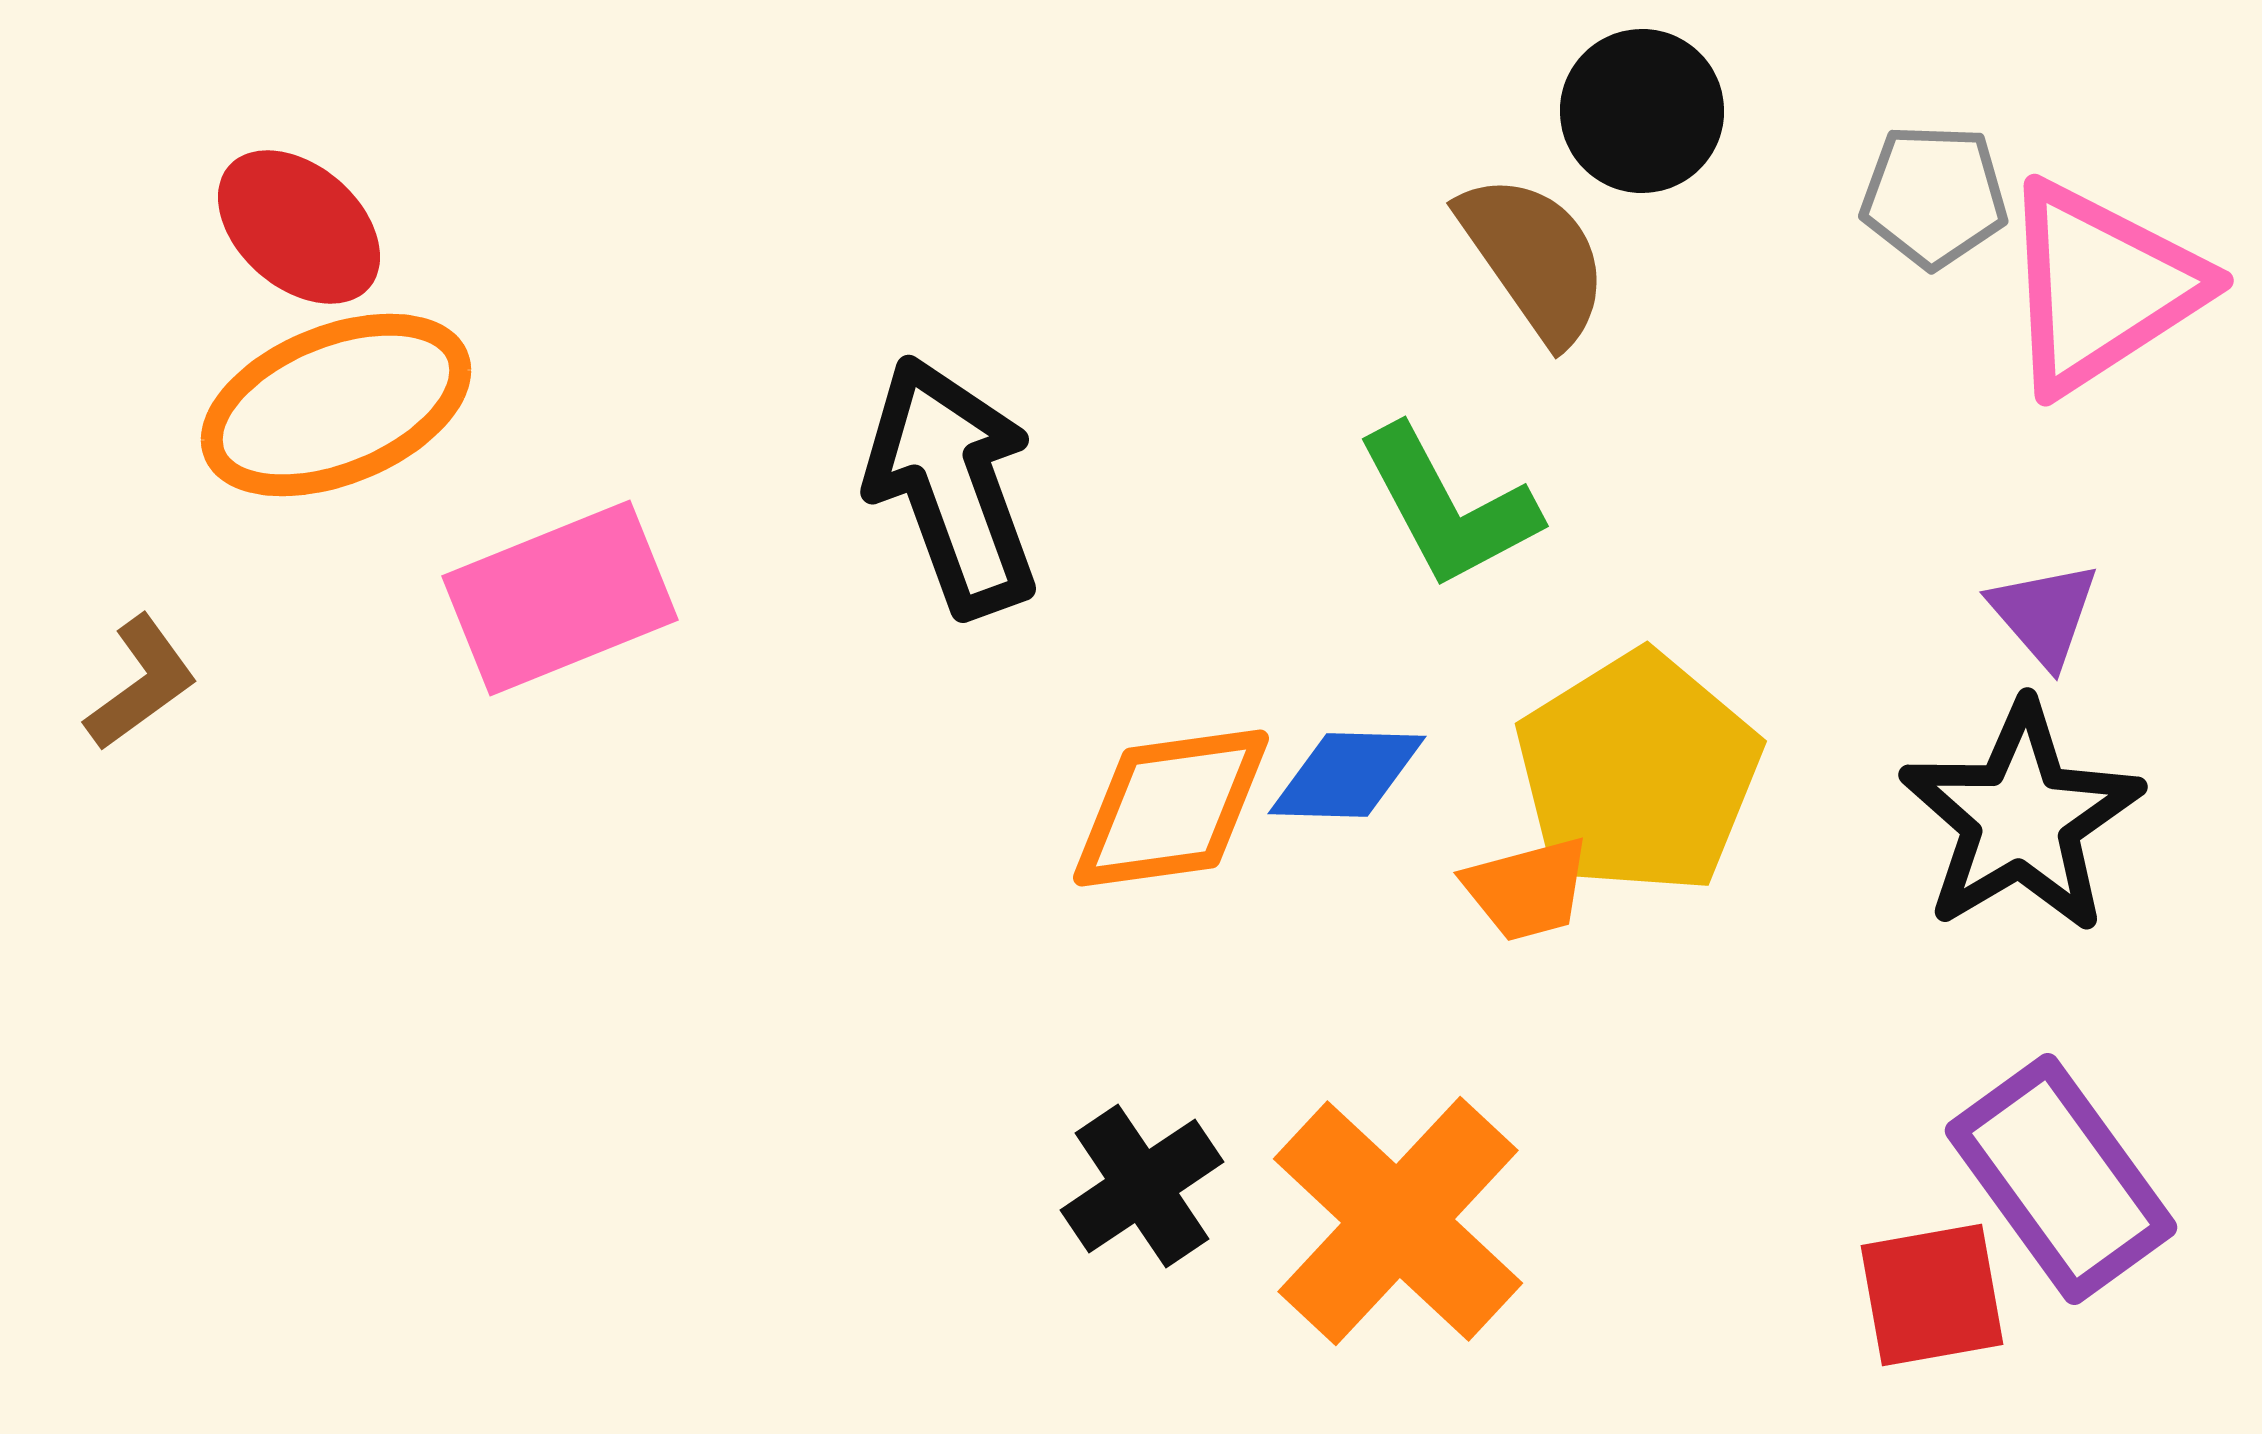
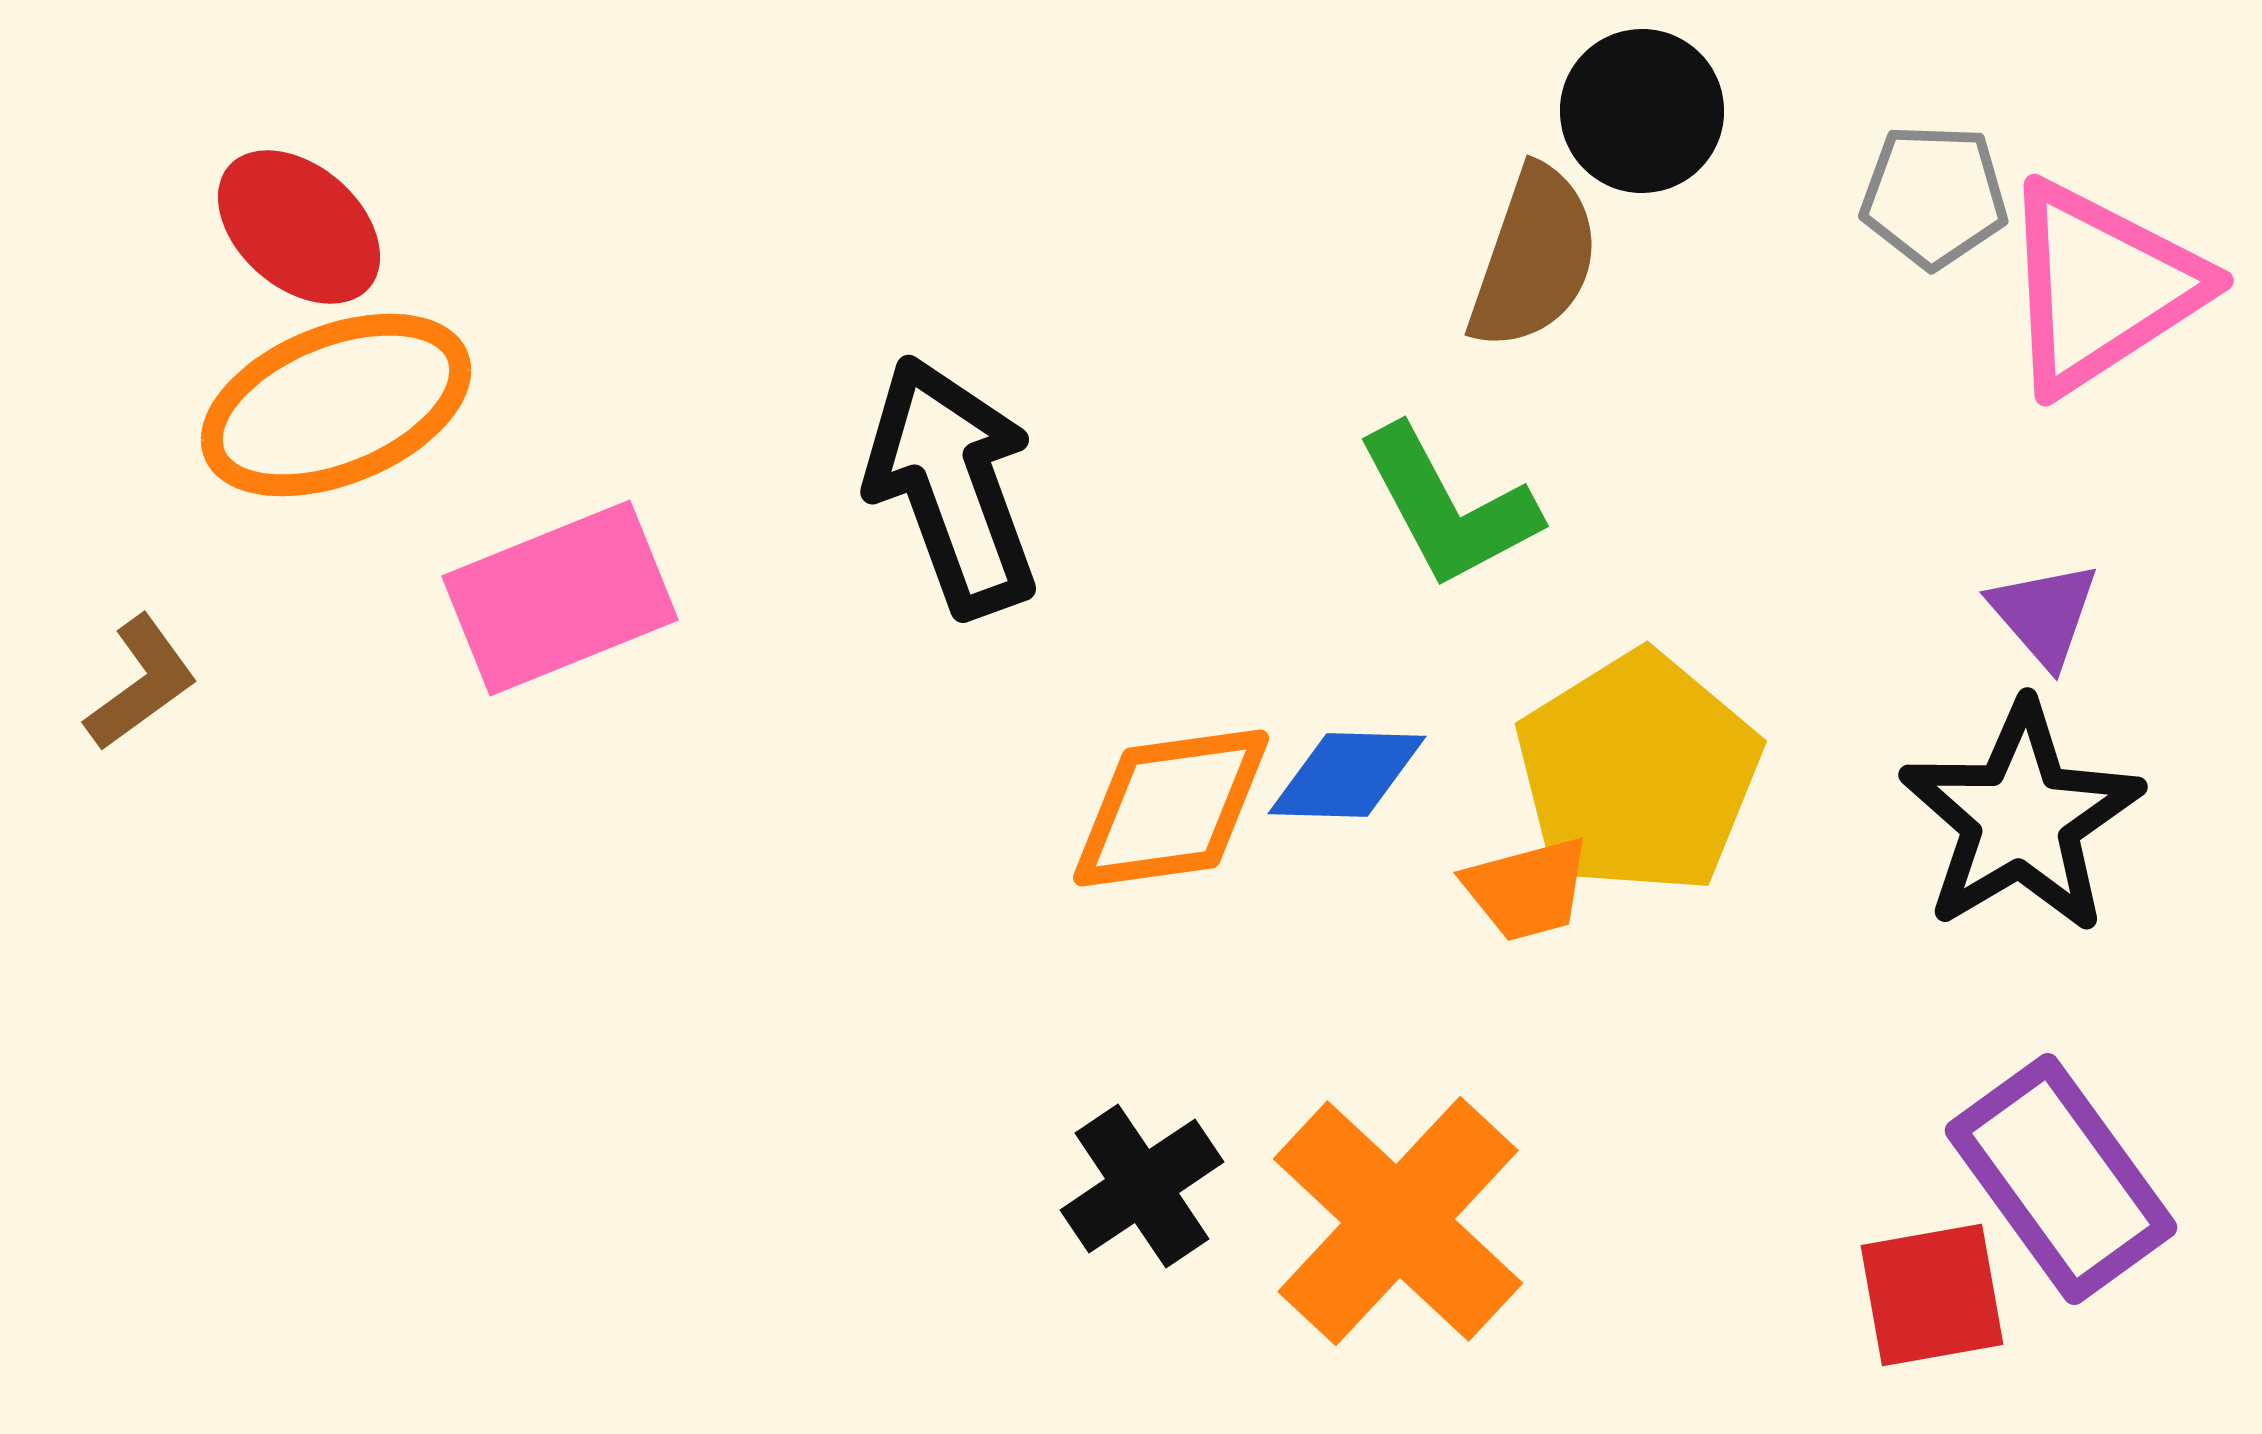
brown semicircle: rotated 54 degrees clockwise
